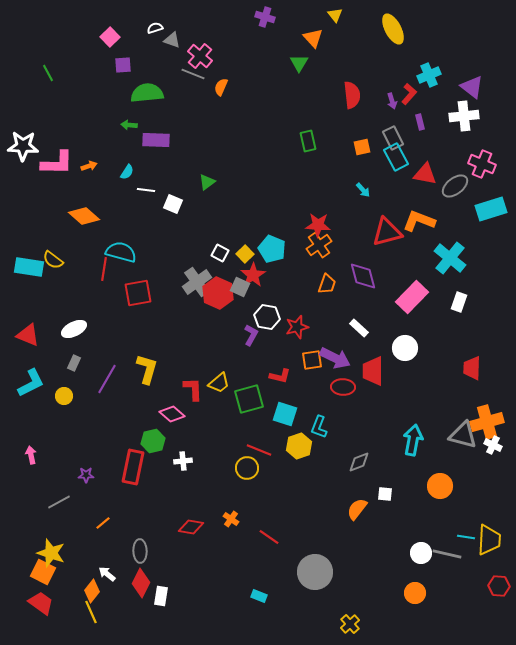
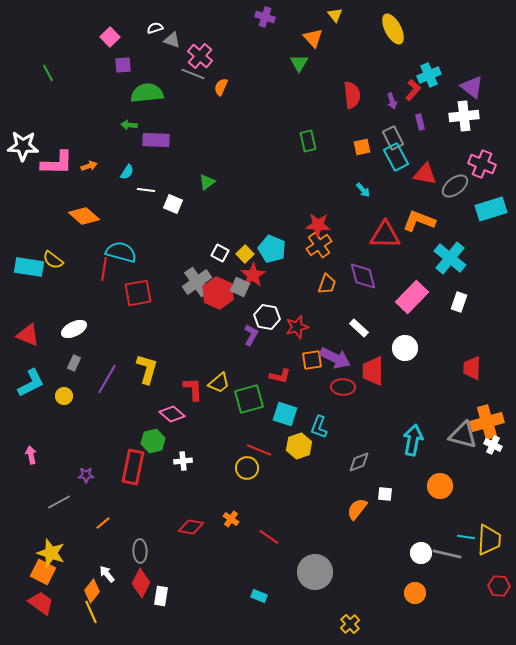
red L-shape at (409, 94): moved 4 px right, 4 px up
red triangle at (387, 232): moved 2 px left, 3 px down; rotated 16 degrees clockwise
white arrow at (107, 574): rotated 12 degrees clockwise
